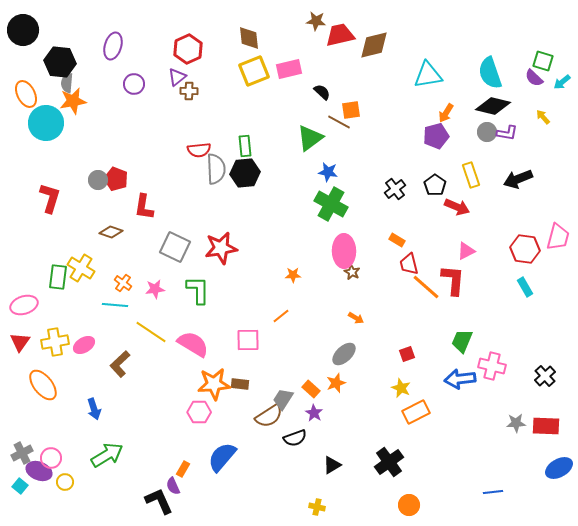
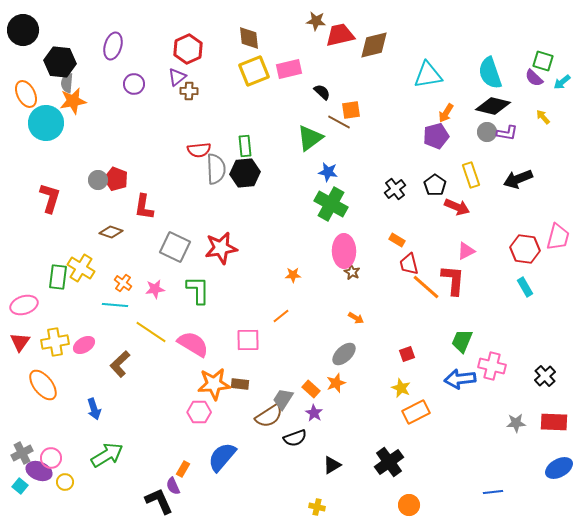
red rectangle at (546, 426): moved 8 px right, 4 px up
